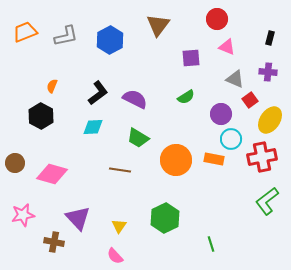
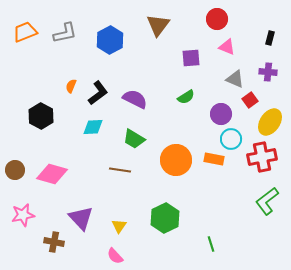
gray L-shape: moved 1 px left, 3 px up
orange semicircle: moved 19 px right
yellow ellipse: moved 2 px down
green trapezoid: moved 4 px left, 1 px down
brown circle: moved 7 px down
purple triangle: moved 3 px right
